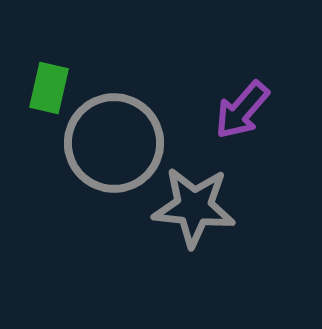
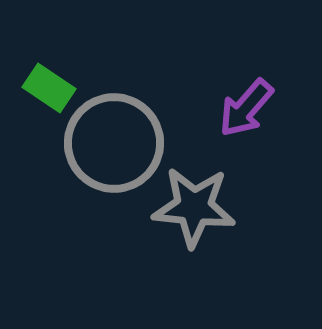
green rectangle: rotated 69 degrees counterclockwise
purple arrow: moved 4 px right, 2 px up
